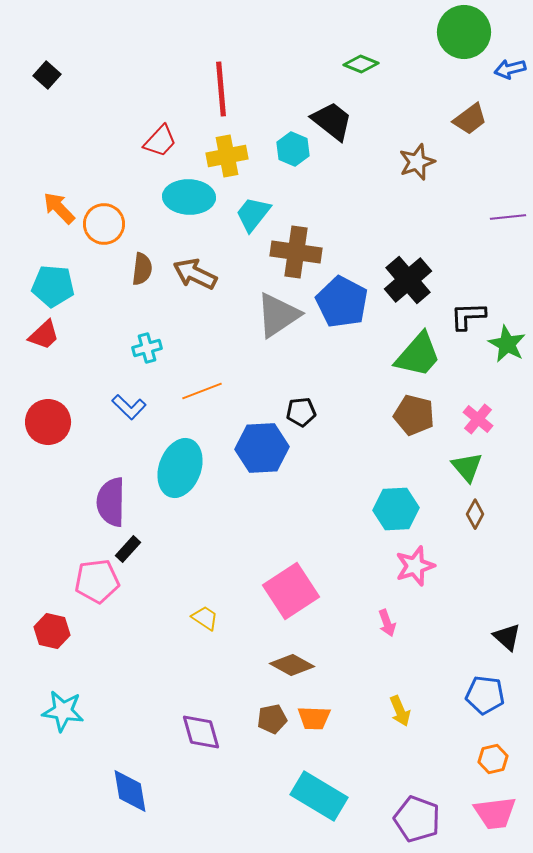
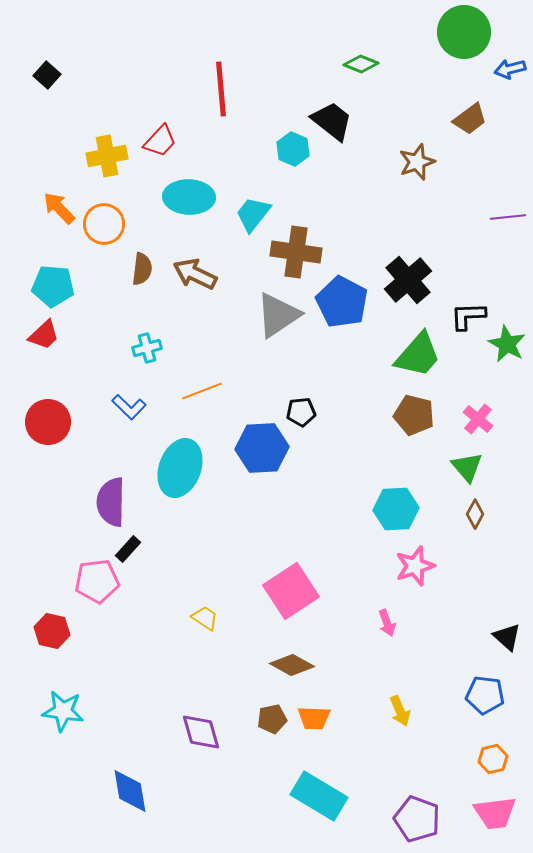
yellow cross at (227, 156): moved 120 px left
